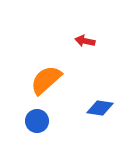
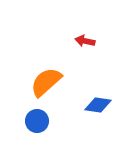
orange semicircle: moved 2 px down
blue diamond: moved 2 px left, 3 px up
